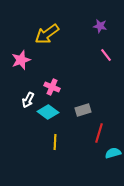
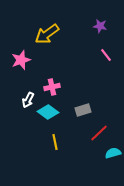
pink cross: rotated 35 degrees counterclockwise
red line: rotated 30 degrees clockwise
yellow line: rotated 14 degrees counterclockwise
